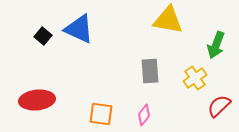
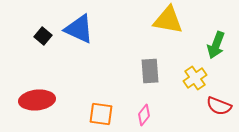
red semicircle: rotated 115 degrees counterclockwise
